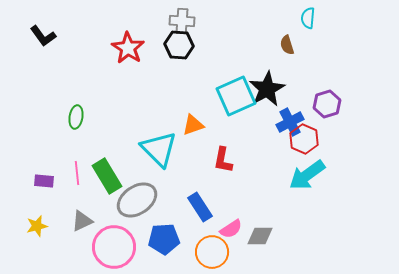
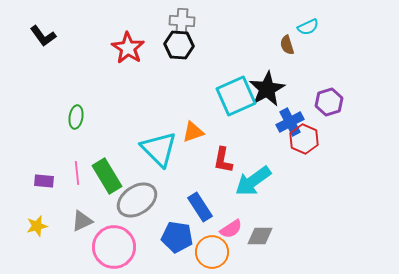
cyan semicircle: moved 9 px down; rotated 120 degrees counterclockwise
purple hexagon: moved 2 px right, 2 px up
orange triangle: moved 7 px down
cyan arrow: moved 54 px left, 6 px down
blue pentagon: moved 13 px right, 2 px up; rotated 12 degrees clockwise
